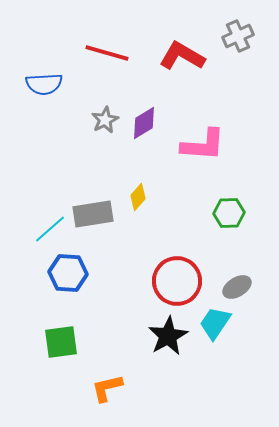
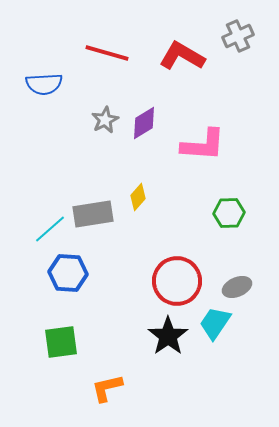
gray ellipse: rotated 8 degrees clockwise
black star: rotated 6 degrees counterclockwise
